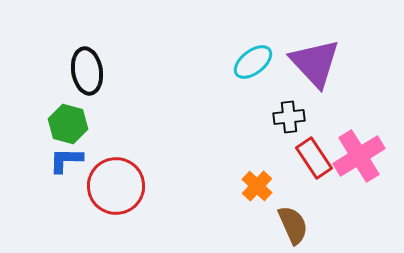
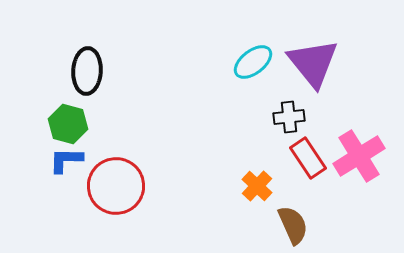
purple triangle: moved 2 px left; rotated 4 degrees clockwise
black ellipse: rotated 12 degrees clockwise
red rectangle: moved 6 px left
